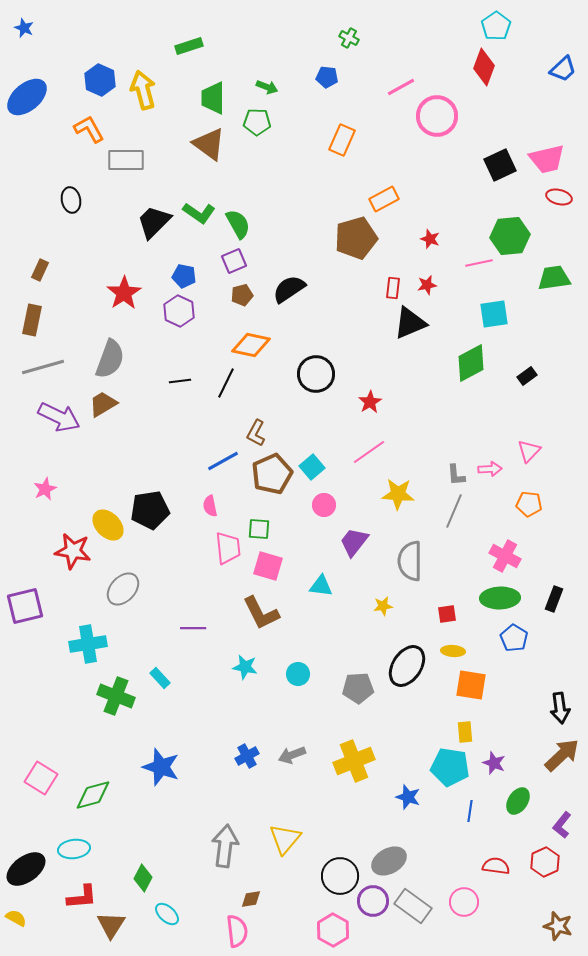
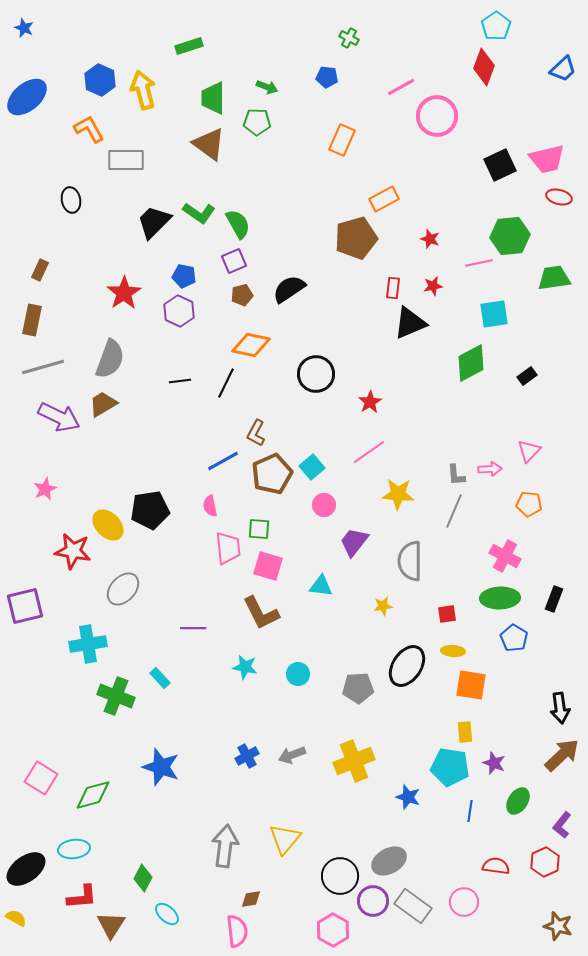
red star at (427, 285): moved 6 px right, 1 px down
